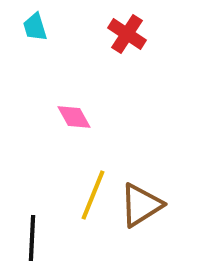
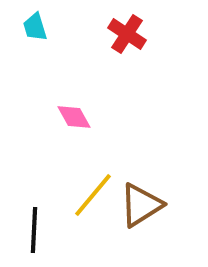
yellow line: rotated 18 degrees clockwise
black line: moved 2 px right, 8 px up
